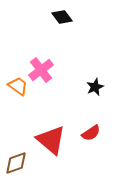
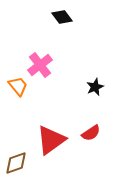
pink cross: moved 1 px left, 5 px up
orange trapezoid: rotated 15 degrees clockwise
red triangle: rotated 44 degrees clockwise
